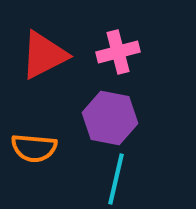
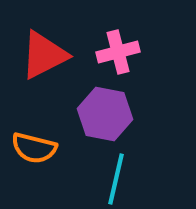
purple hexagon: moved 5 px left, 4 px up
orange semicircle: rotated 9 degrees clockwise
